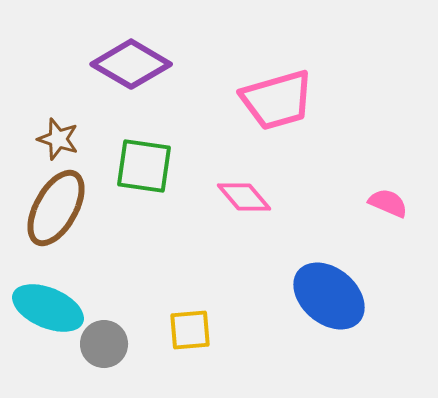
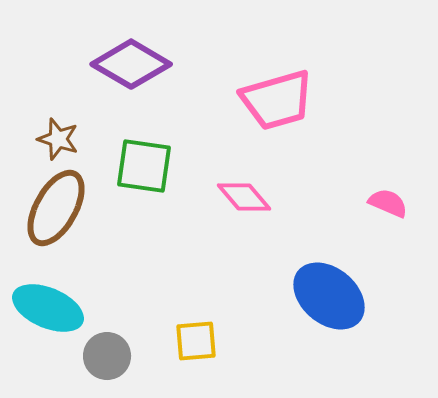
yellow square: moved 6 px right, 11 px down
gray circle: moved 3 px right, 12 px down
